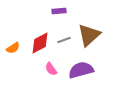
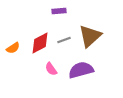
brown triangle: moved 1 px right, 1 px down
